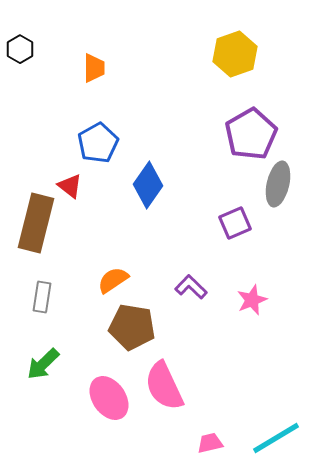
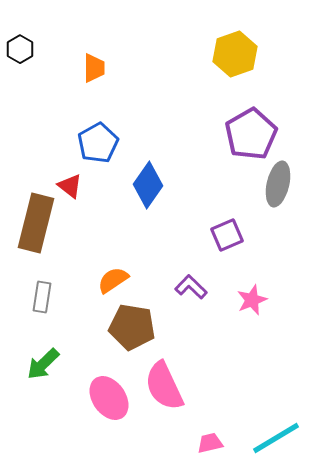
purple square: moved 8 px left, 12 px down
